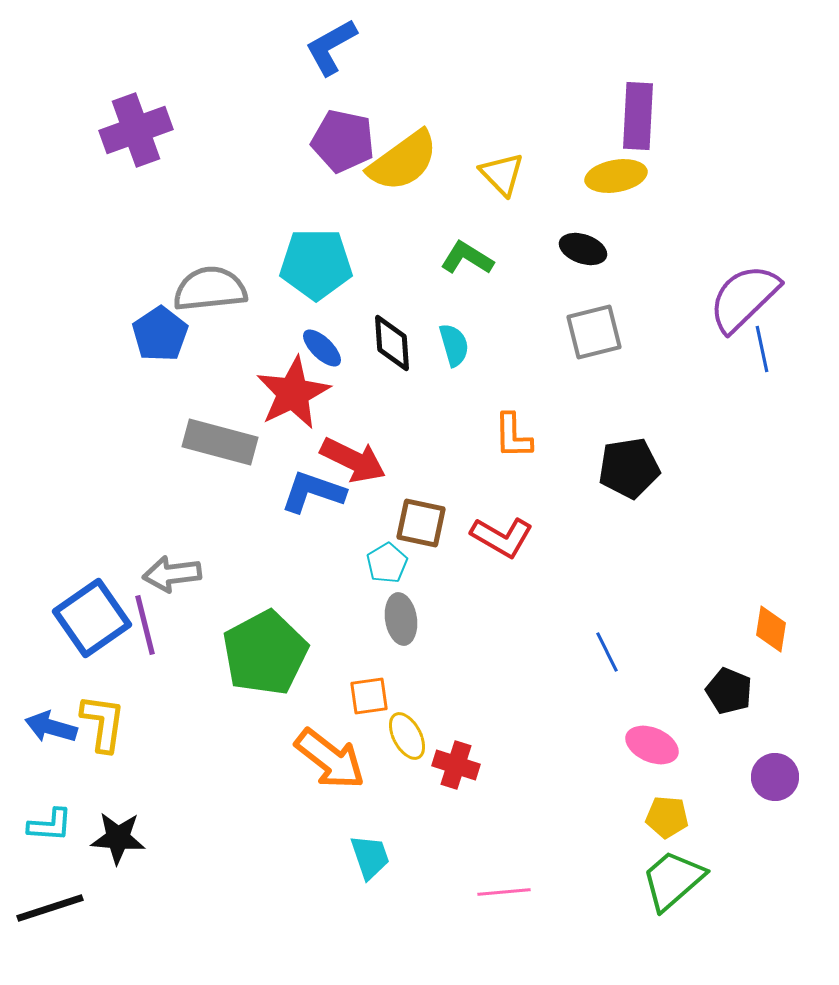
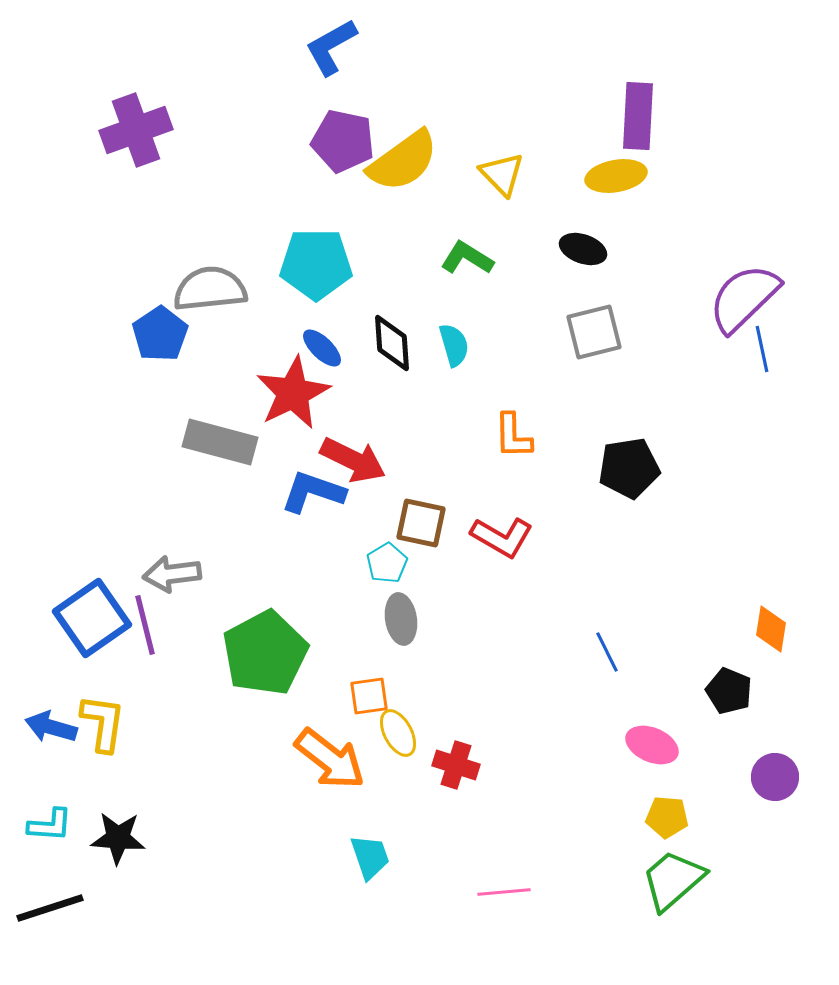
yellow ellipse at (407, 736): moved 9 px left, 3 px up
